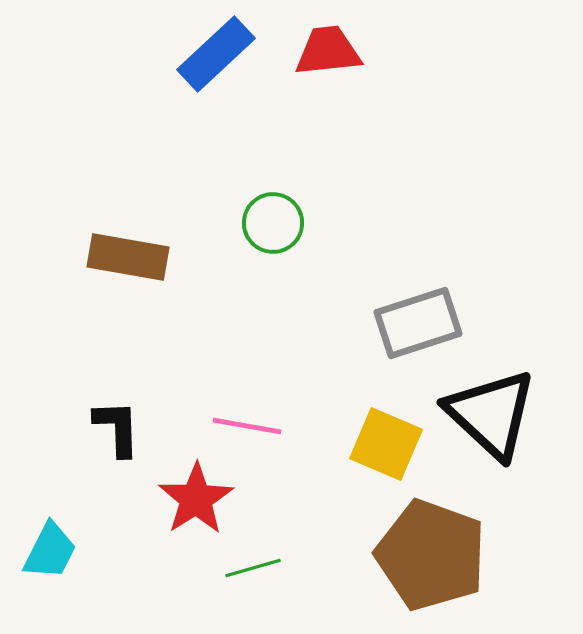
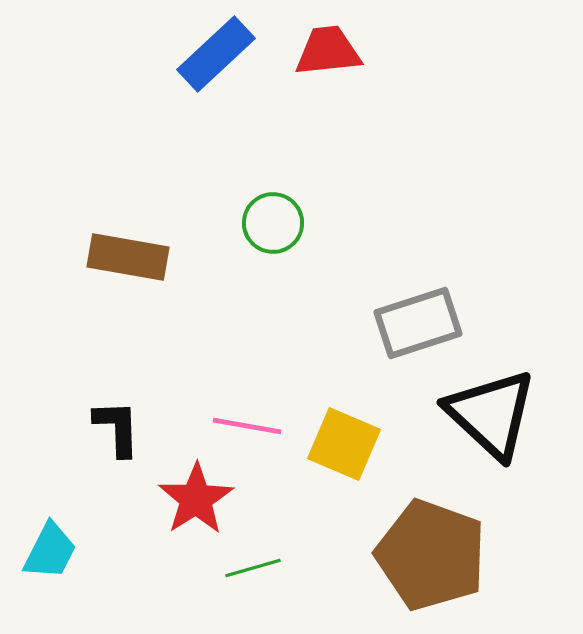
yellow square: moved 42 px left
